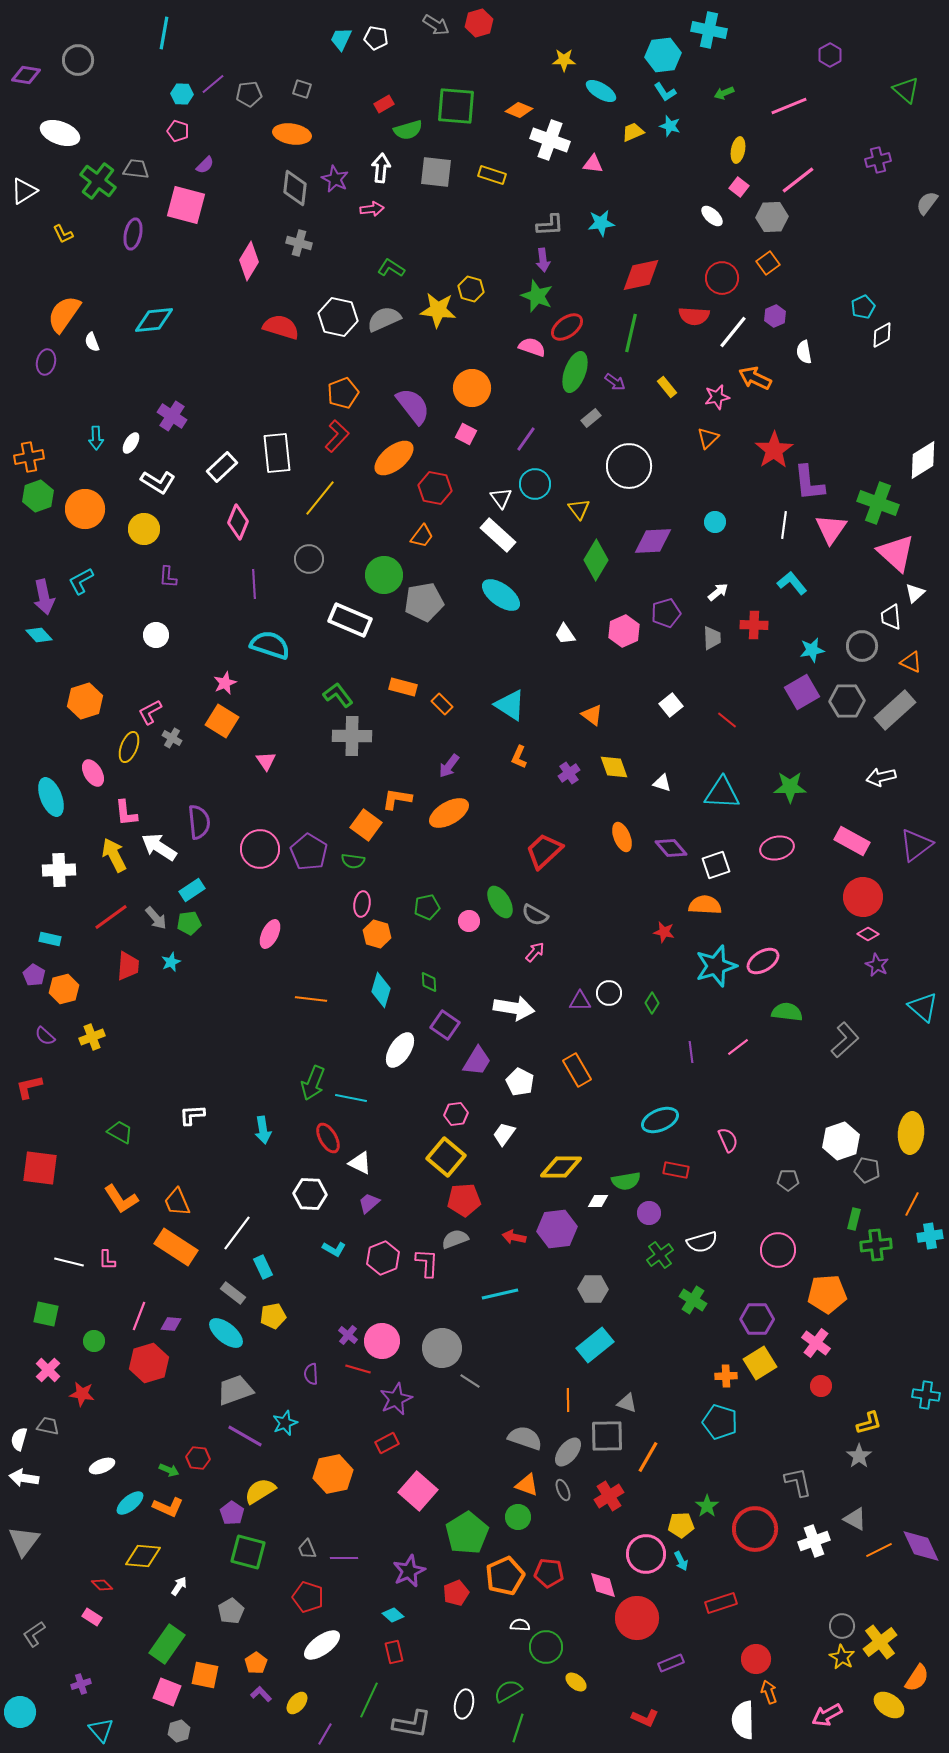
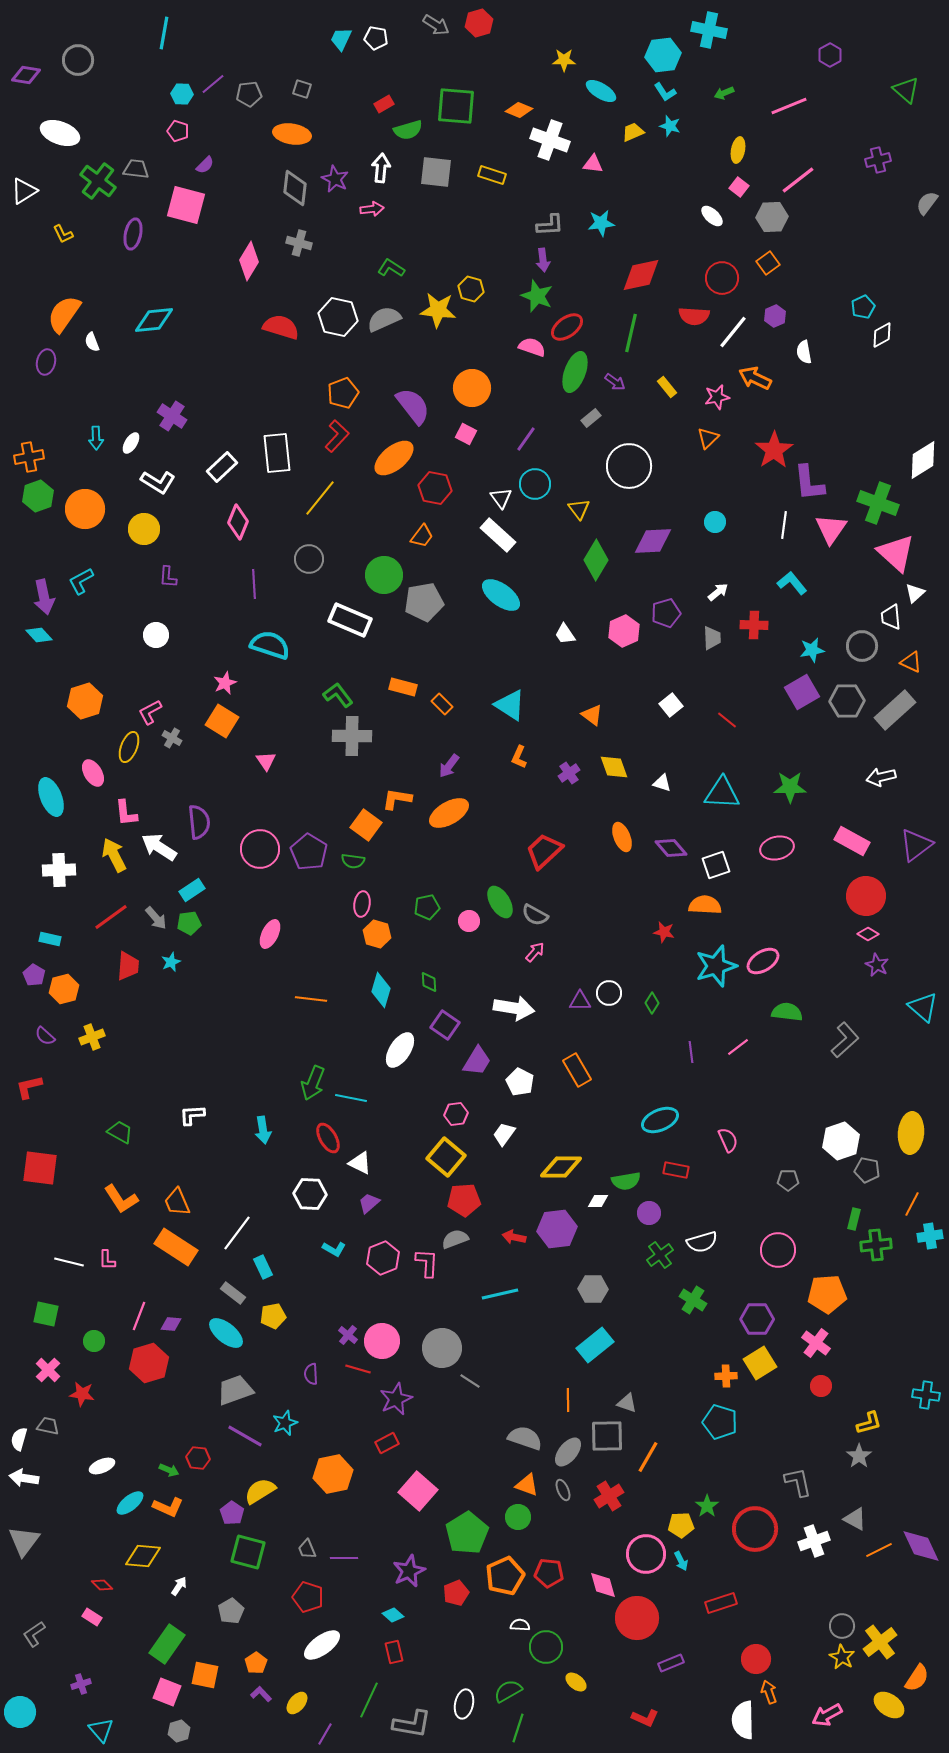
red circle at (863, 897): moved 3 px right, 1 px up
